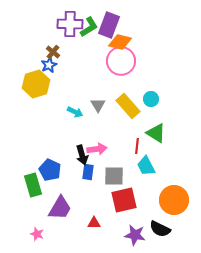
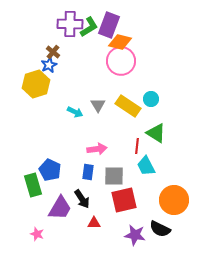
yellow rectangle: rotated 15 degrees counterclockwise
black arrow: moved 44 px down; rotated 18 degrees counterclockwise
